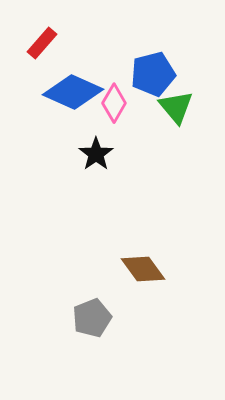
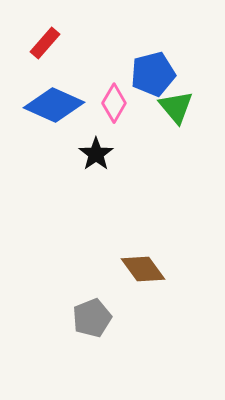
red rectangle: moved 3 px right
blue diamond: moved 19 px left, 13 px down
